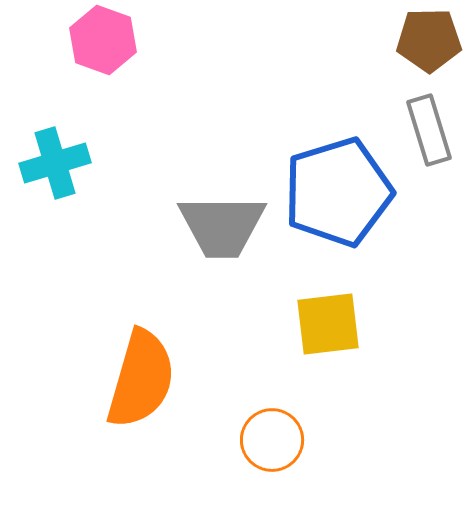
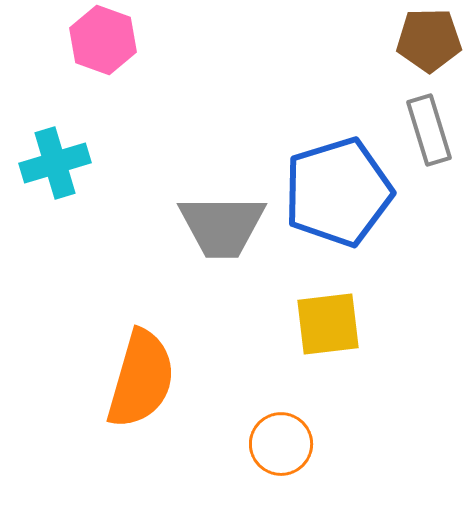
orange circle: moved 9 px right, 4 px down
